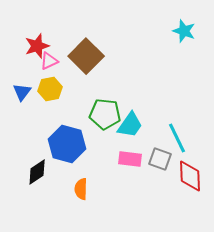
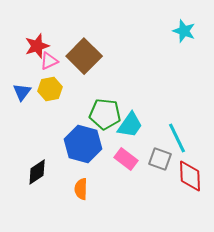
brown square: moved 2 px left
blue hexagon: moved 16 px right
pink rectangle: moved 4 px left; rotated 30 degrees clockwise
